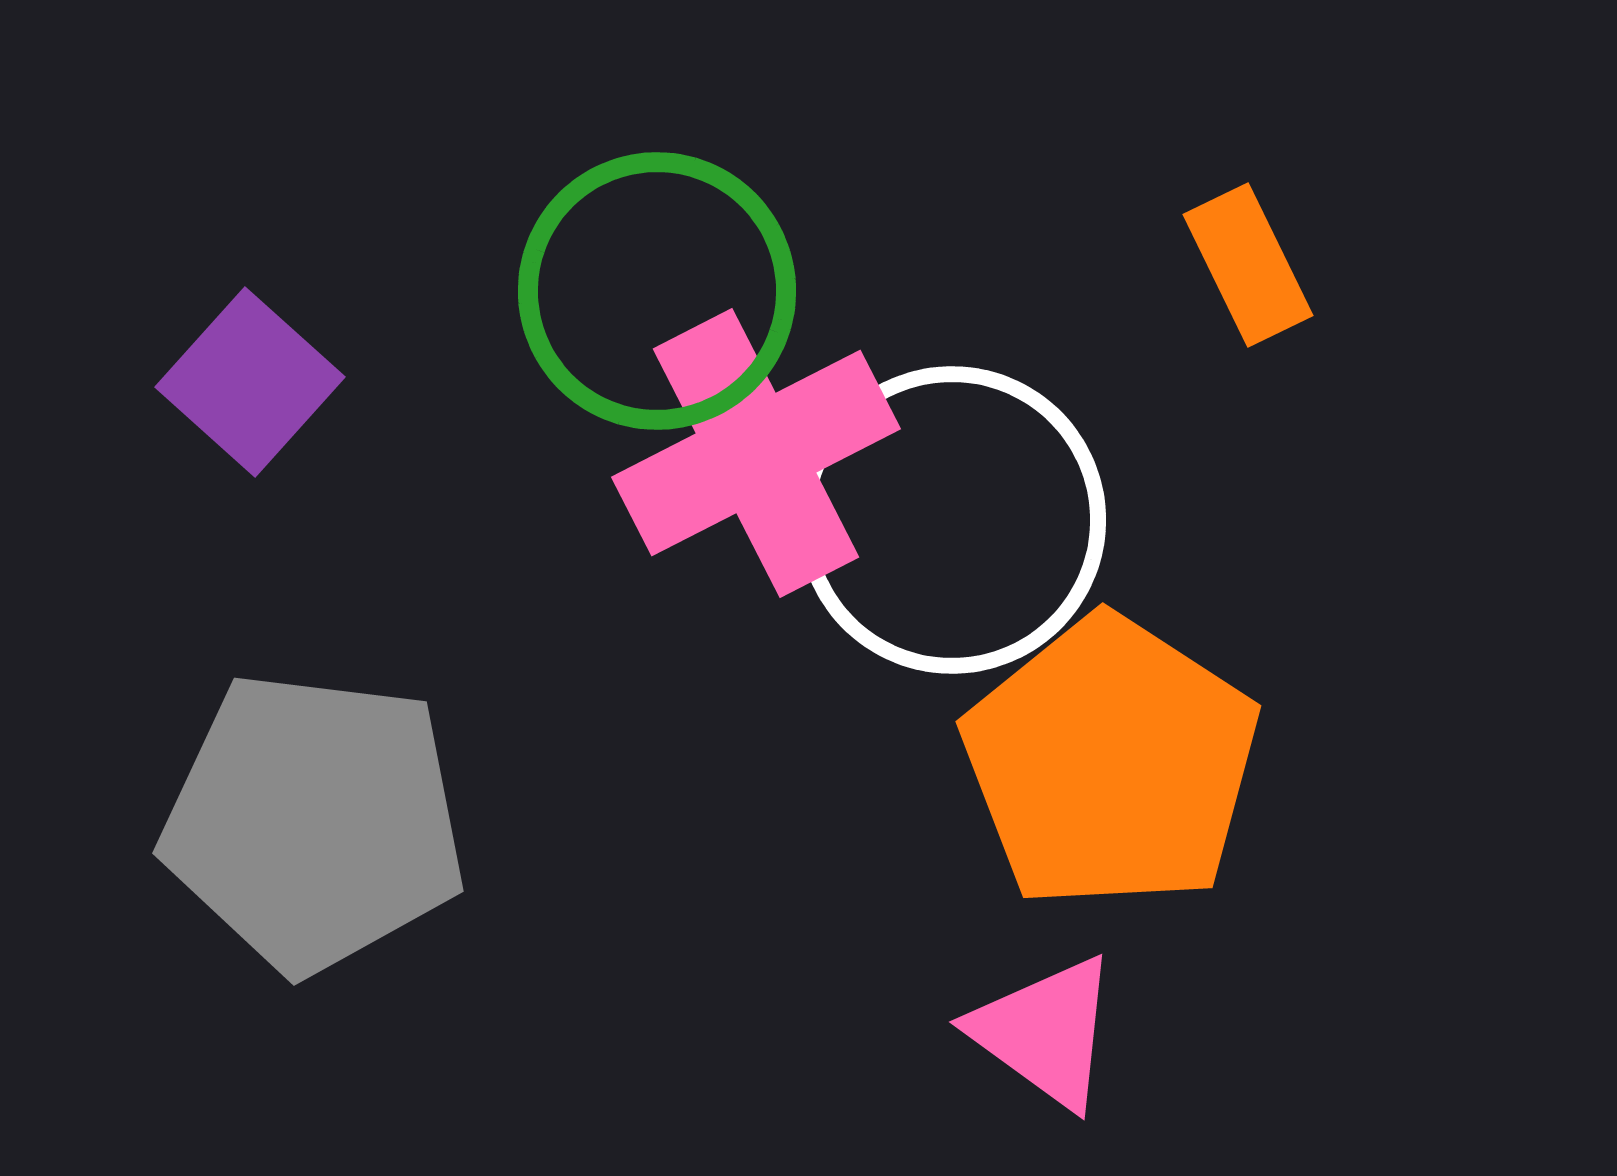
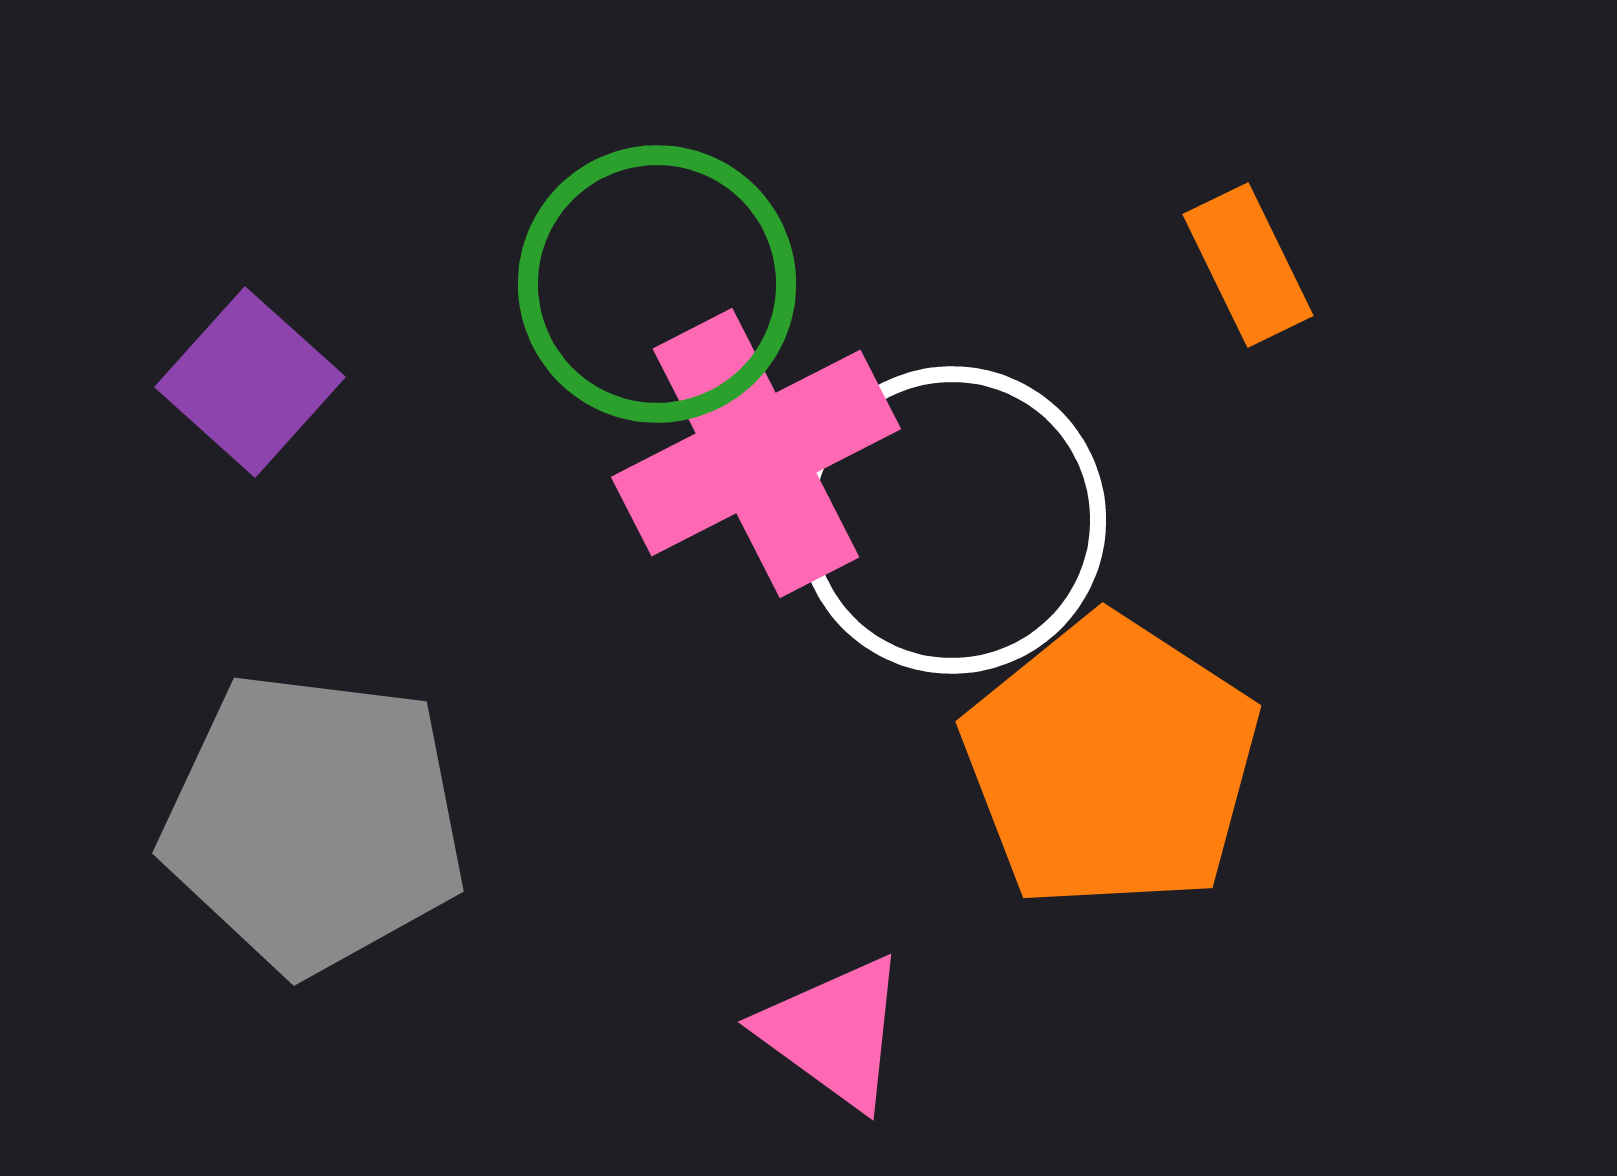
green circle: moved 7 px up
pink triangle: moved 211 px left
